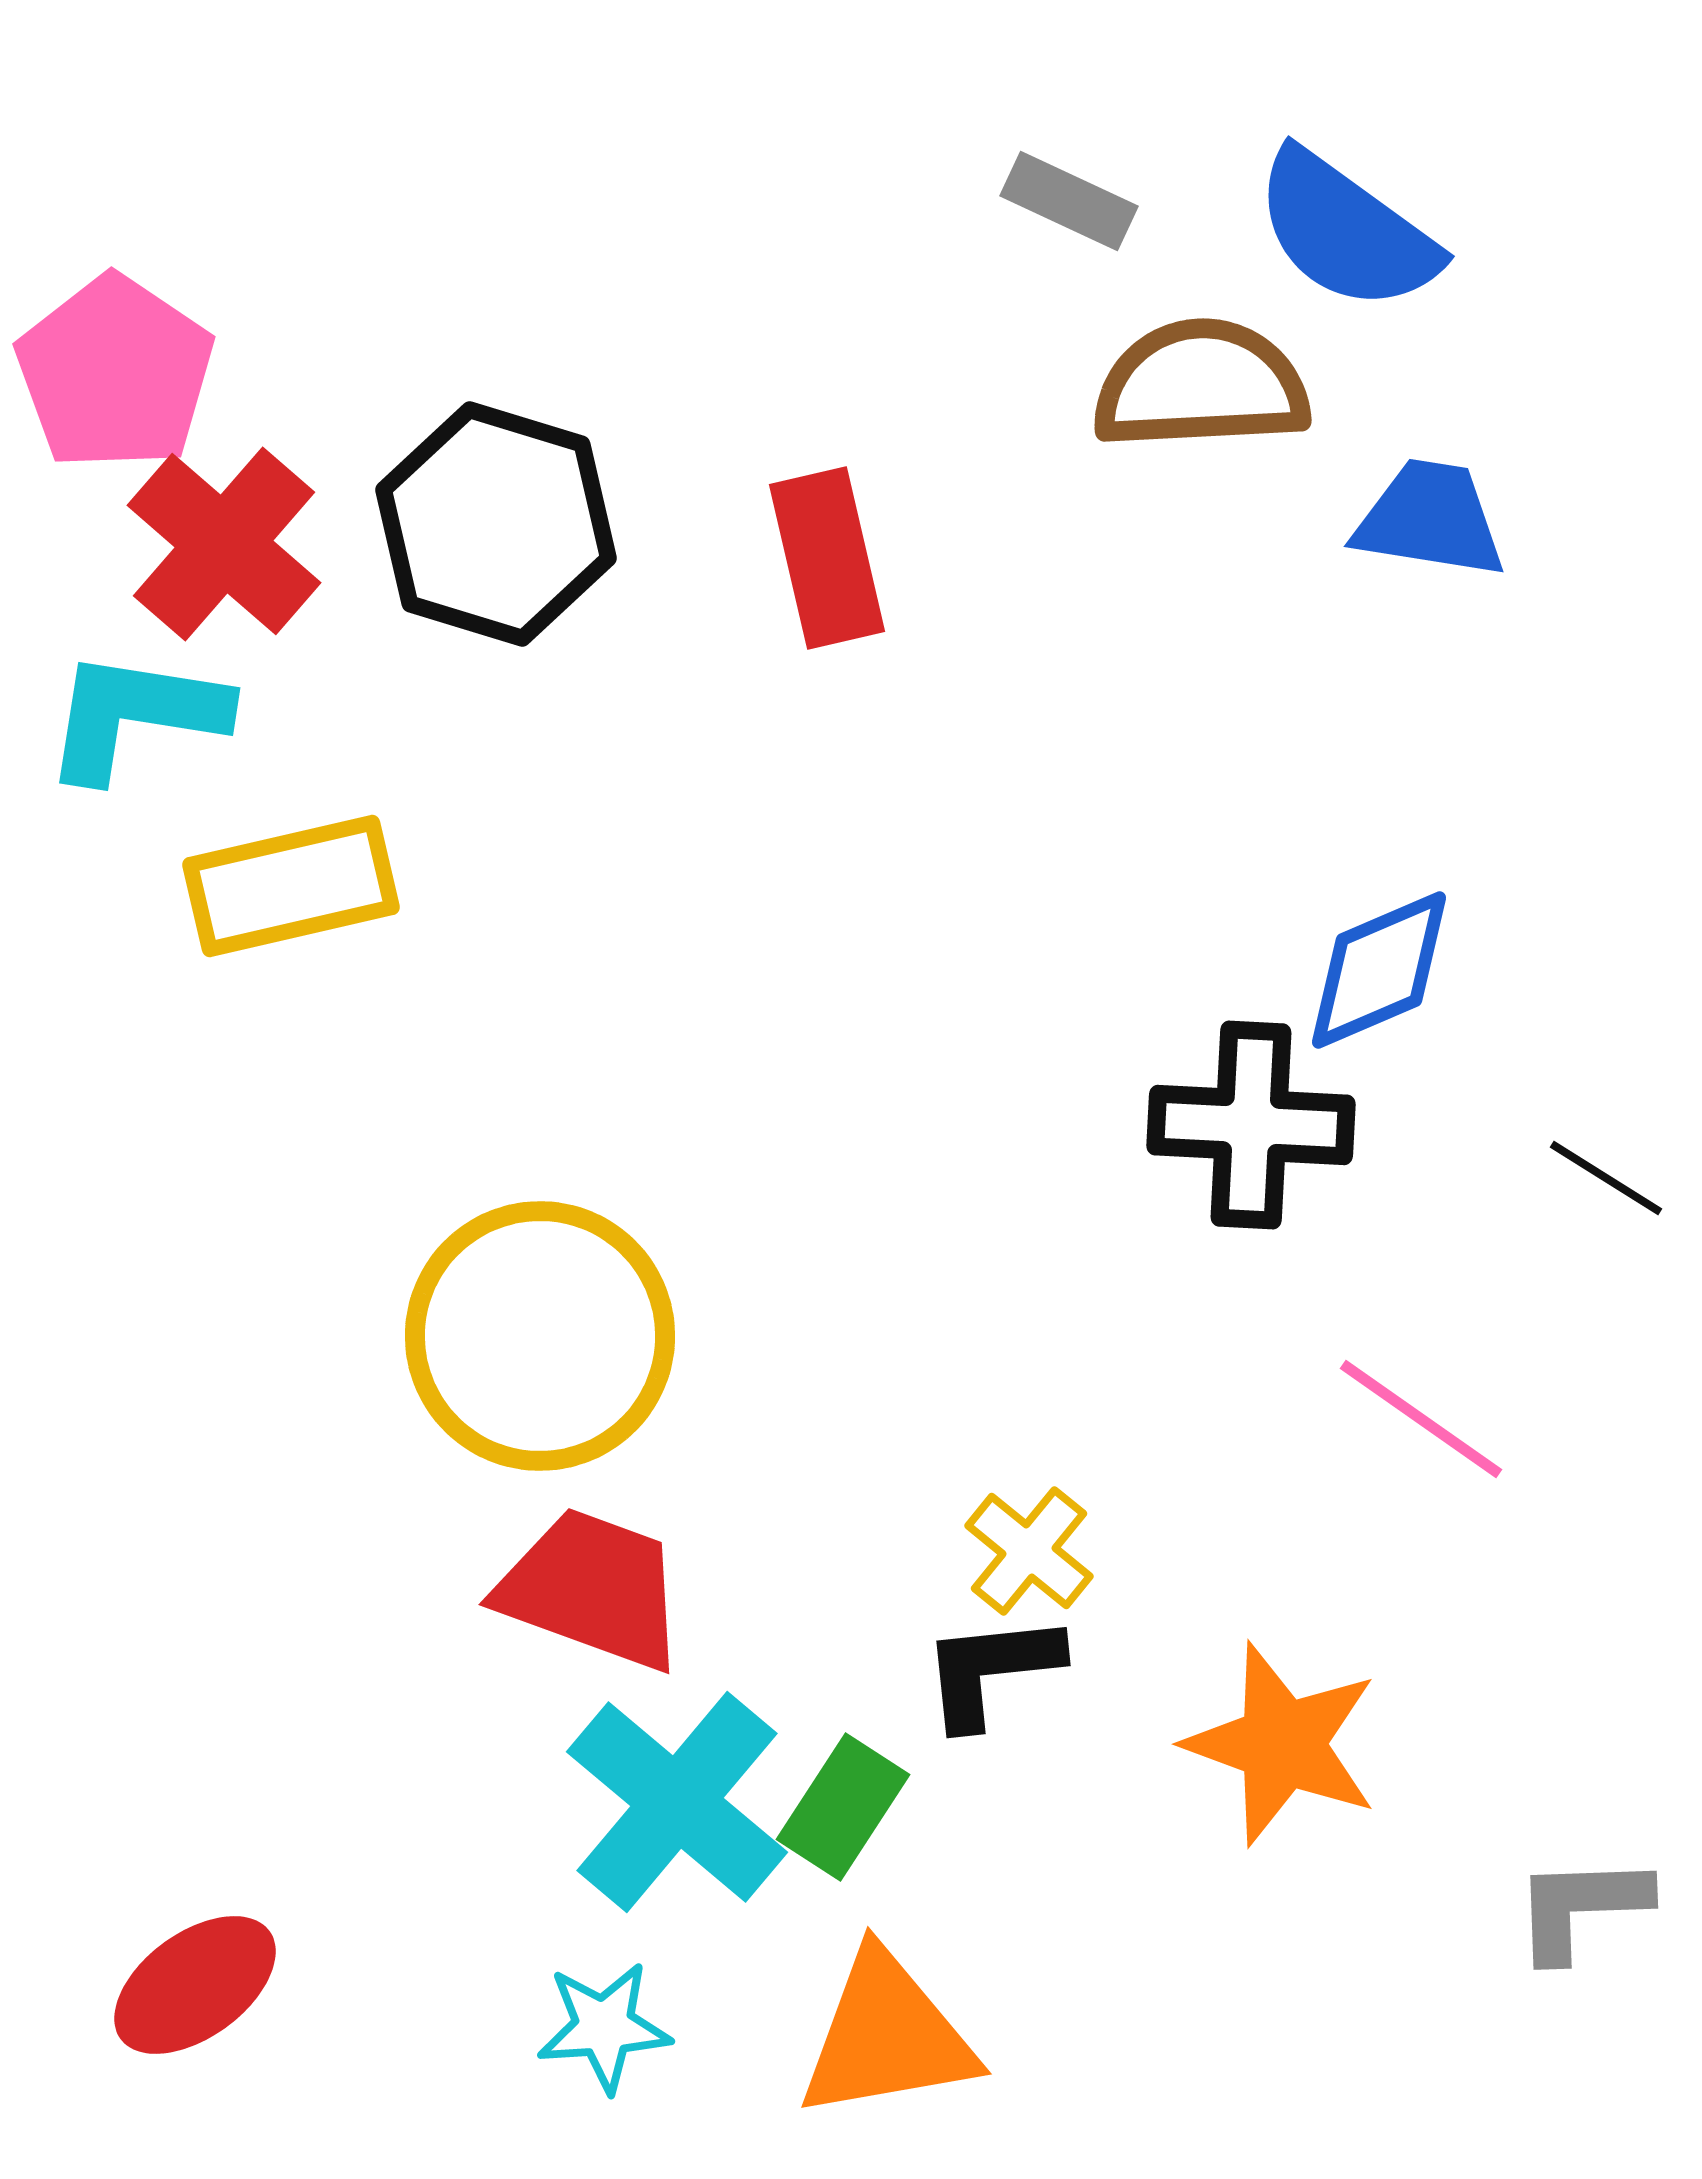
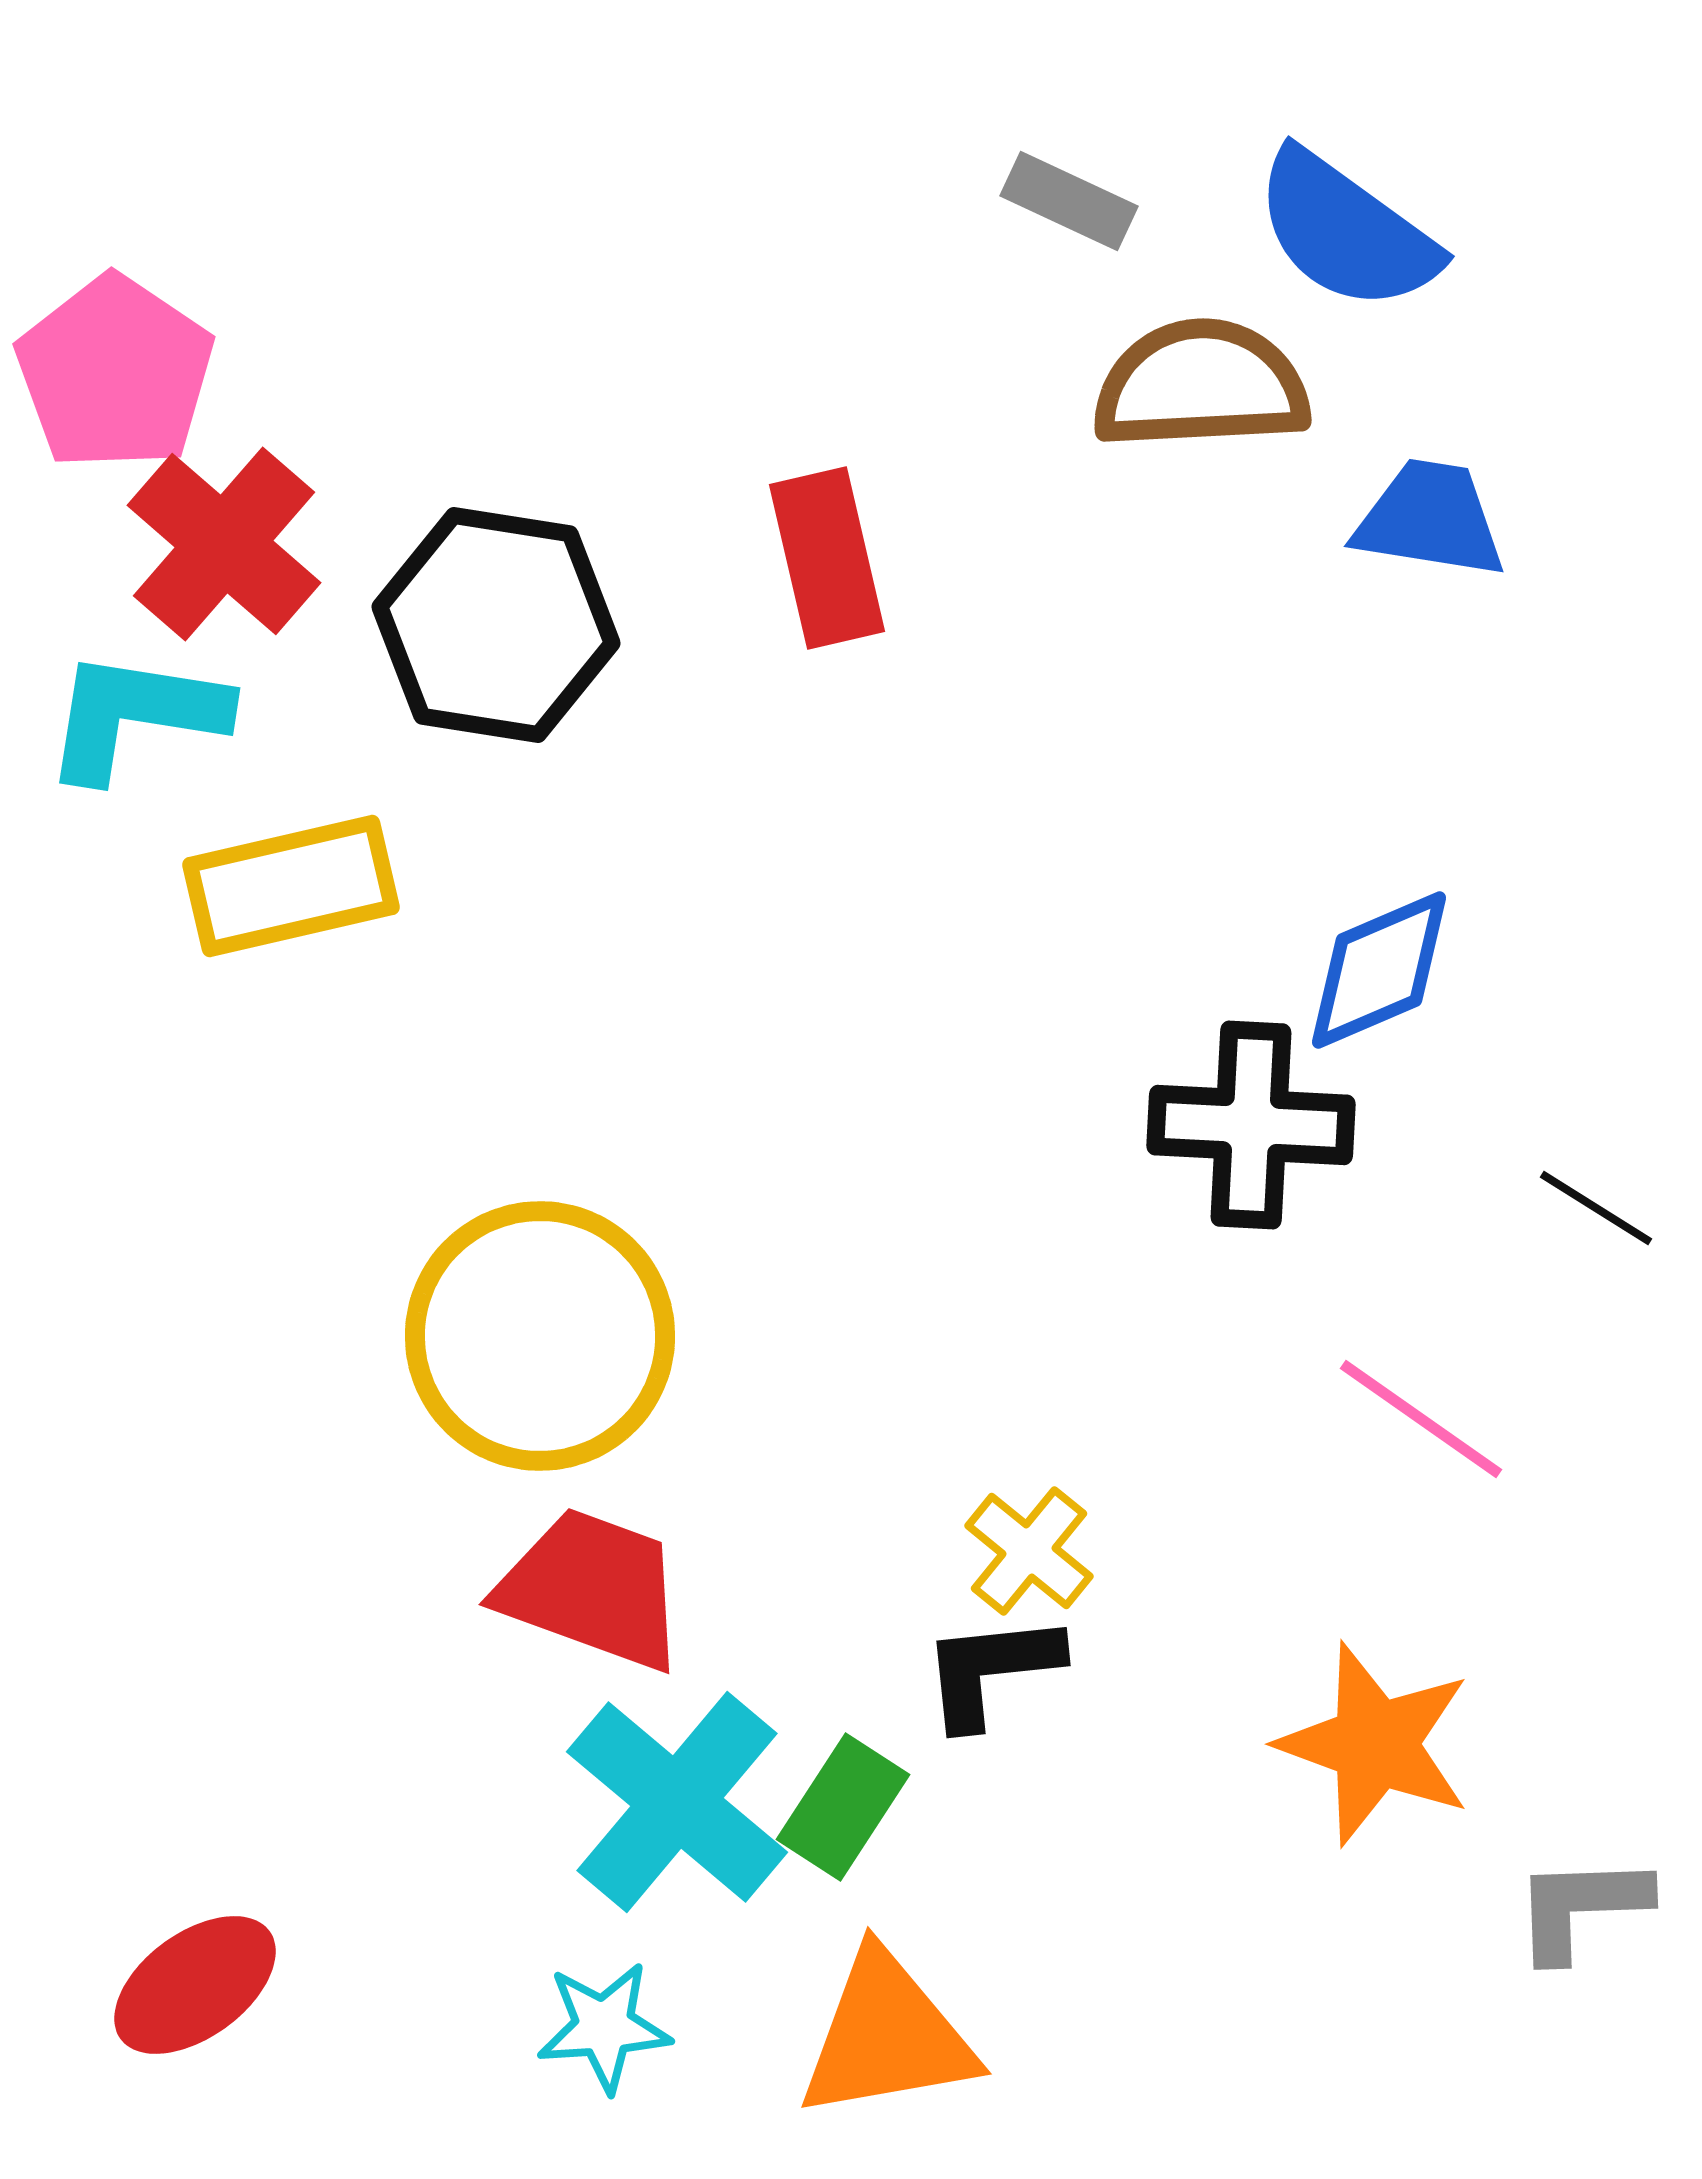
black hexagon: moved 101 px down; rotated 8 degrees counterclockwise
black line: moved 10 px left, 30 px down
orange star: moved 93 px right
